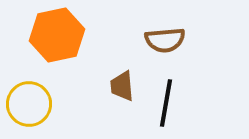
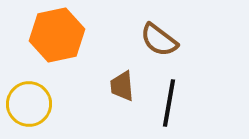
brown semicircle: moved 6 px left; rotated 42 degrees clockwise
black line: moved 3 px right
